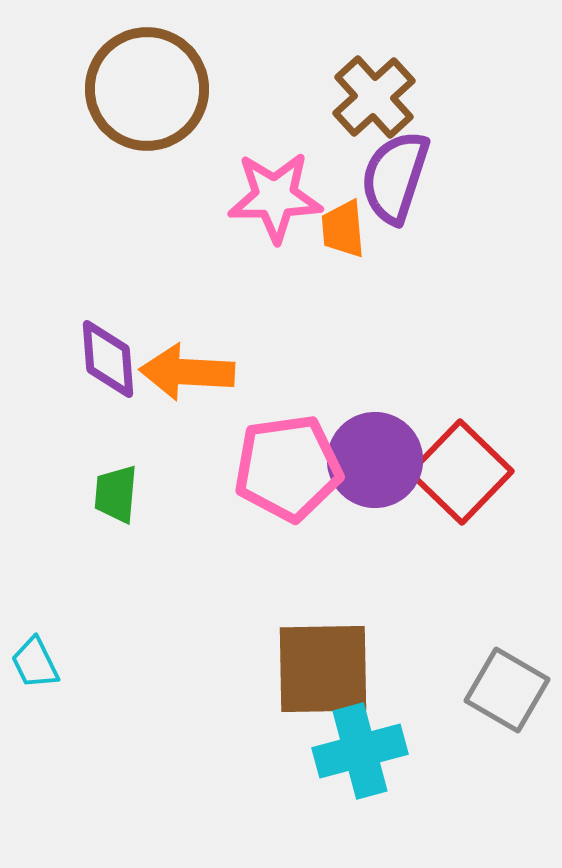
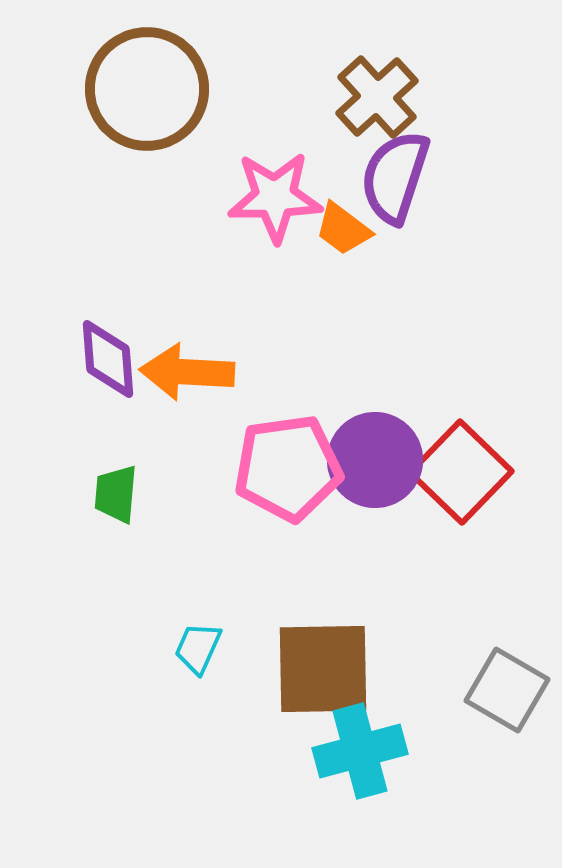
brown cross: moved 3 px right
orange trapezoid: rotated 48 degrees counterclockwise
cyan trapezoid: moved 163 px right, 15 px up; rotated 50 degrees clockwise
